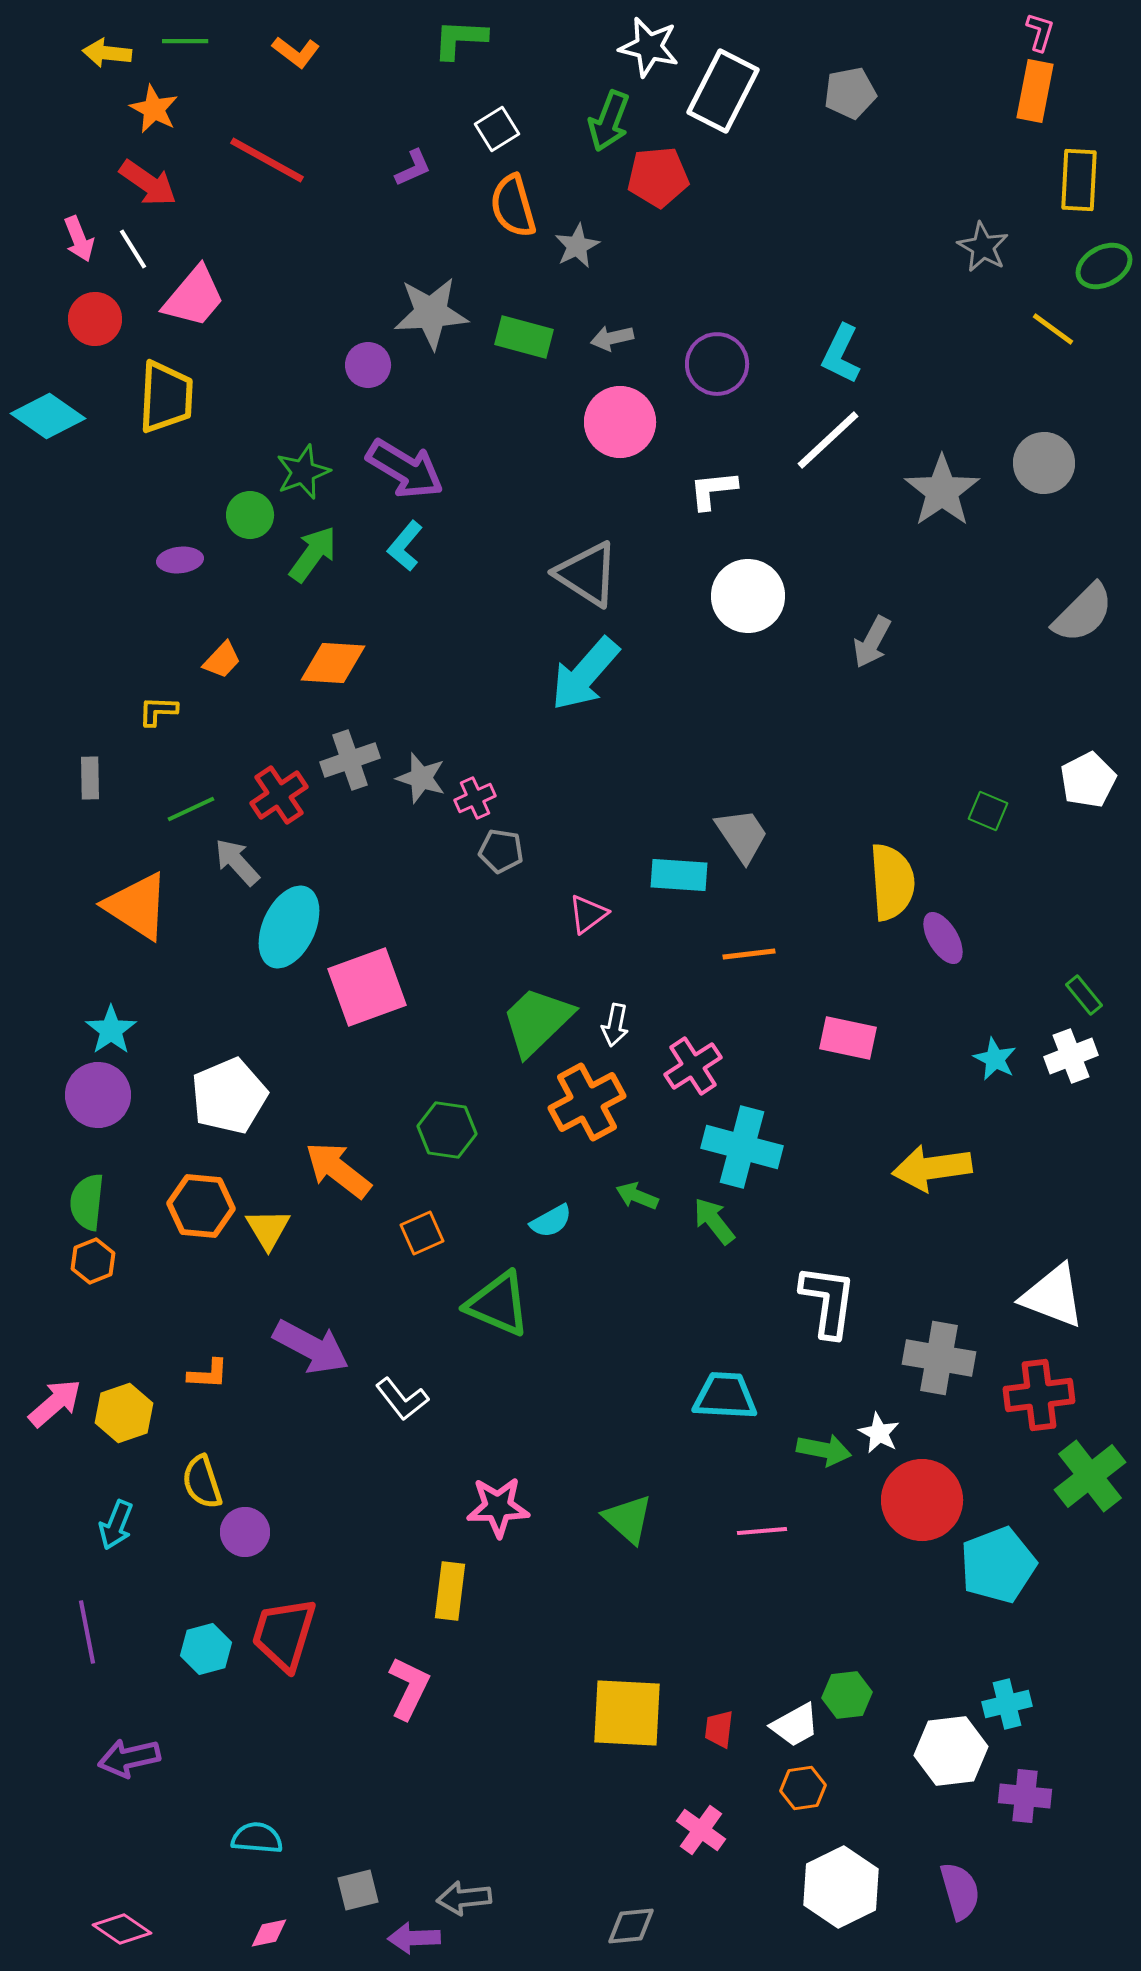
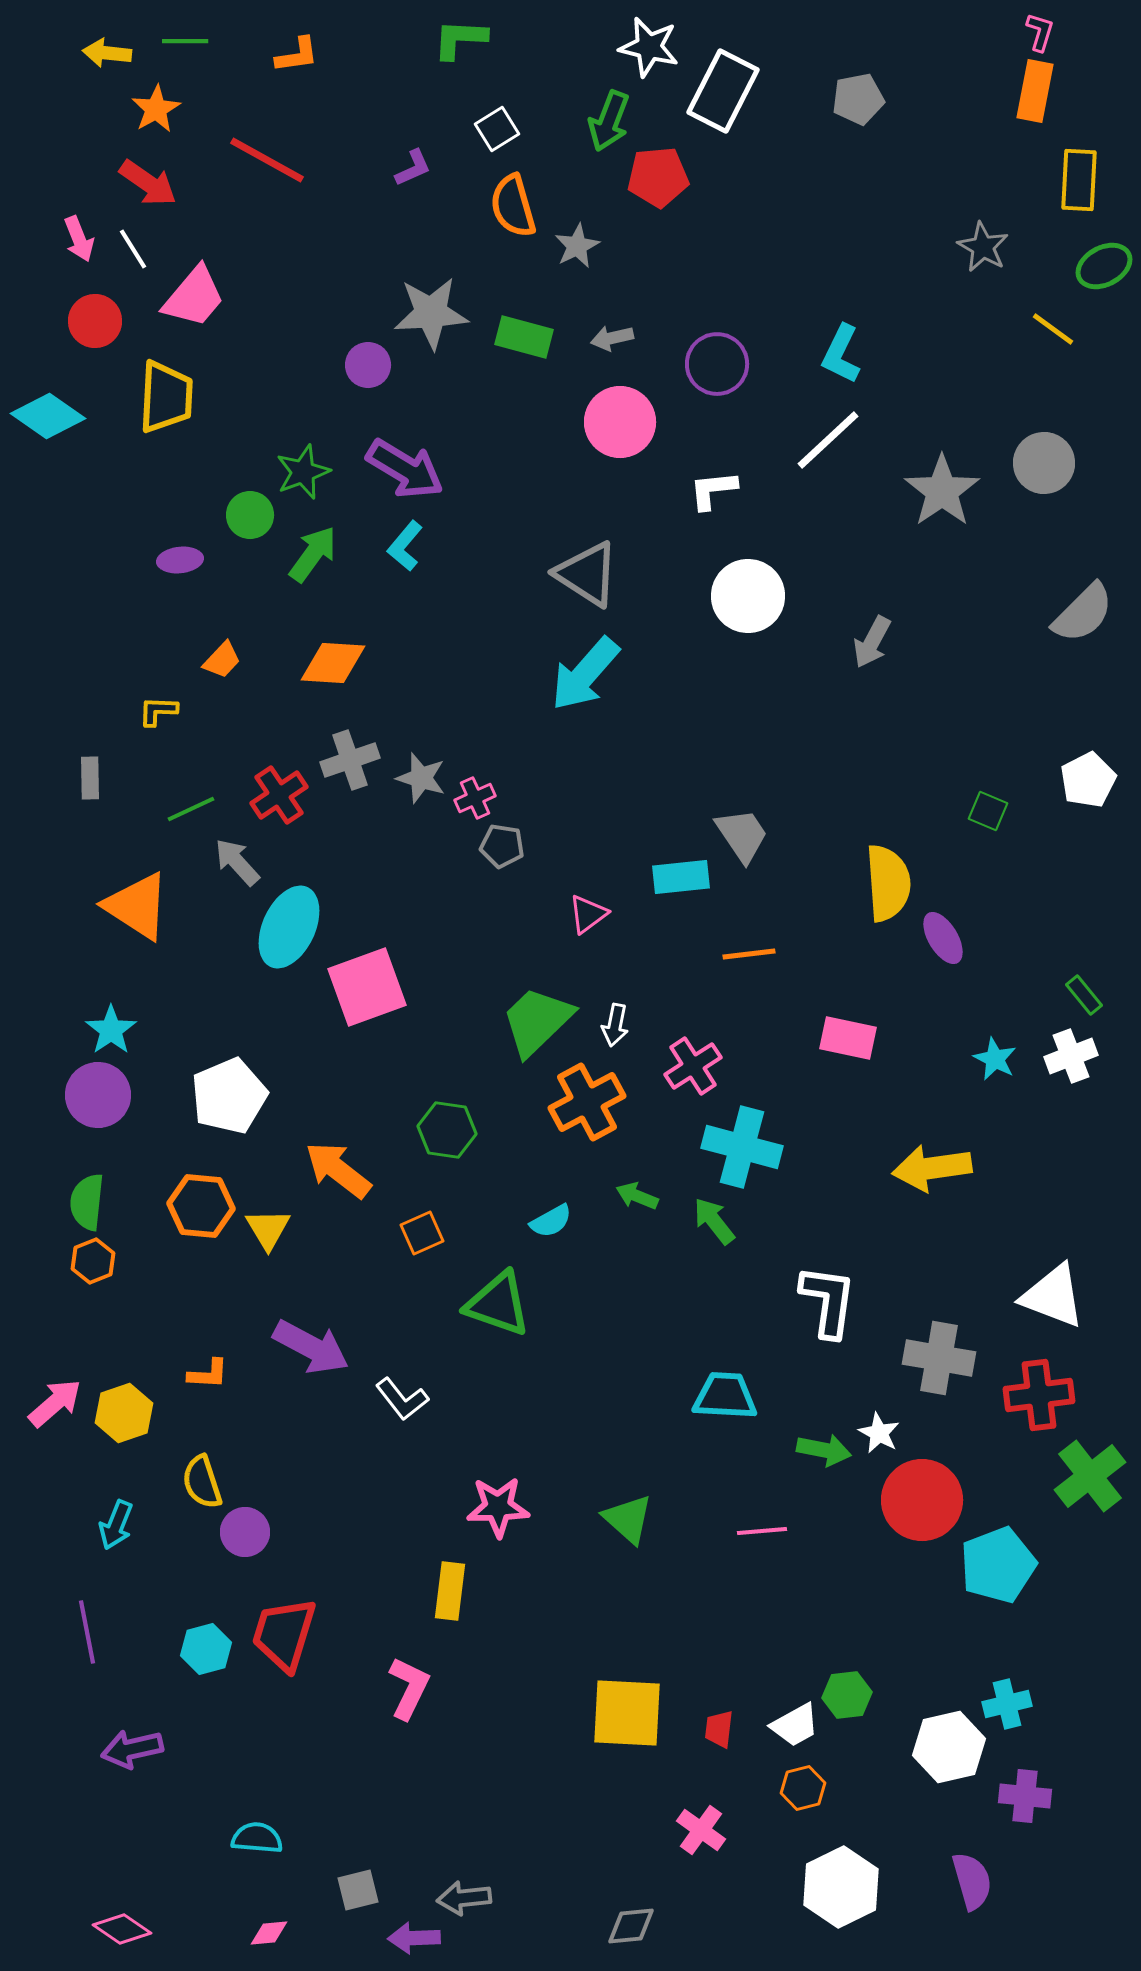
orange L-shape at (296, 52): moved 1 px right, 3 px down; rotated 45 degrees counterclockwise
gray pentagon at (850, 93): moved 8 px right, 6 px down
orange star at (154, 109): moved 2 px right; rotated 15 degrees clockwise
red circle at (95, 319): moved 2 px down
gray pentagon at (501, 851): moved 1 px right, 5 px up
cyan rectangle at (679, 875): moved 2 px right, 2 px down; rotated 10 degrees counterclockwise
yellow semicircle at (892, 882): moved 4 px left, 1 px down
green triangle at (498, 1304): rotated 4 degrees counterclockwise
white hexagon at (951, 1751): moved 2 px left, 4 px up; rotated 6 degrees counterclockwise
purple arrow at (129, 1758): moved 3 px right, 9 px up
orange hexagon at (803, 1788): rotated 6 degrees counterclockwise
purple semicircle at (960, 1891): moved 12 px right, 10 px up
pink diamond at (269, 1933): rotated 6 degrees clockwise
